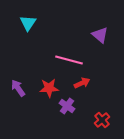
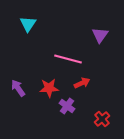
cyan triangle: moved 1 px down
purple triangle: rotated 24 degrees clockwise
pink line: moved 1 px left, 1 px up
red cross: moved 1 px up
